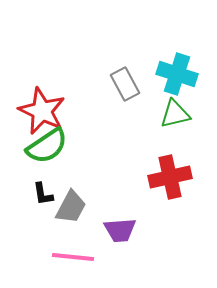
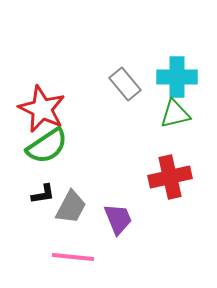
cyan cross: moved 3 px down; rotated 18 degrees counterclockwise
gray rectangle: rotated 12 degrees counterclockwise
red star: moved 2 px up
black L-shape: rotated 90 degrees counterclockwise
purple trapezoid: moved 2 px left, 11 px up; rotated 108 degrees counterclockwise
